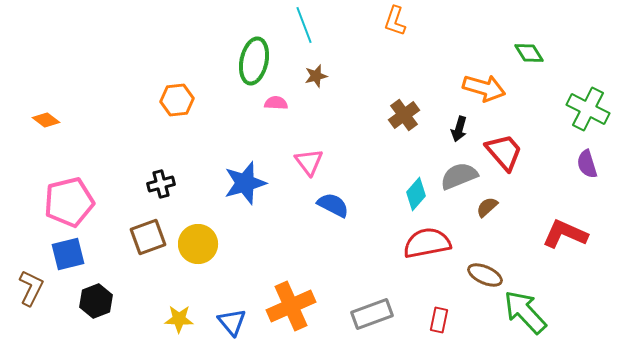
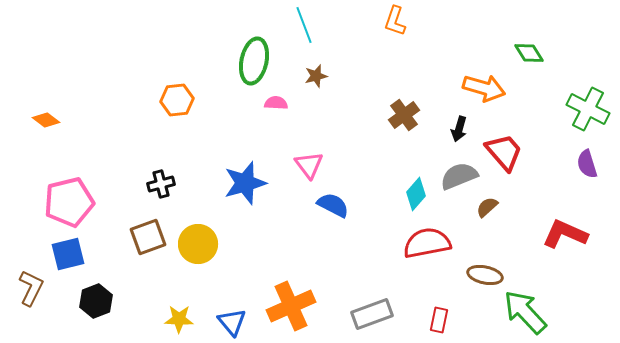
pink triangle: moved 3 px down
brown ellipse: rotated 12 degrees counterclockwise
